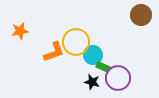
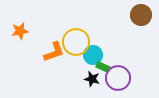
black star: moved 3 px up
